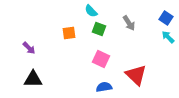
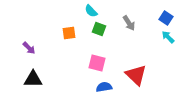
pink square: moved 4 px left, 4 px down; rotated 12 degrees counterclockwise
